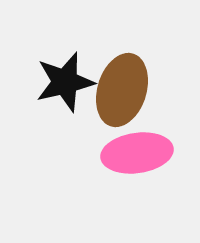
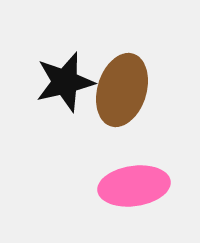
pink ellipse: moved 3 px left, 33 px down
